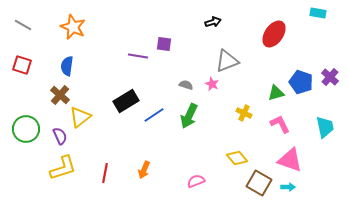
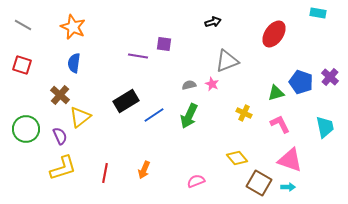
blue semicircle: moved 7 px right, 3 px up
gray semicircle: moved 3 px right; rotated 32 degrees counterclockwise
